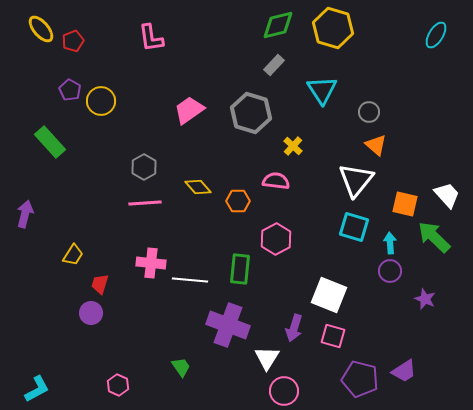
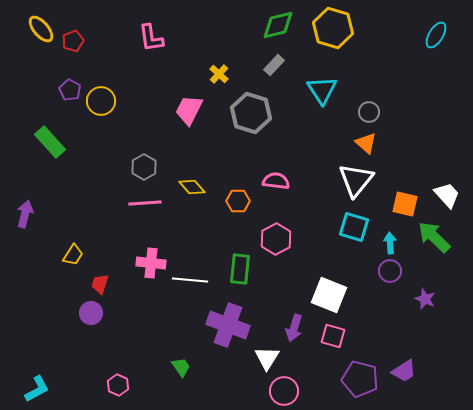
pink trapezoid at (189, 110): rotated 28 degrees counterclockwise
orange triangle at (376, 145): moved 10 px left, 2 px up
yellow cross at (293, 146): moved 74 px left, 72 px up
yellow diamond at (198, 187): moved 6 px left
